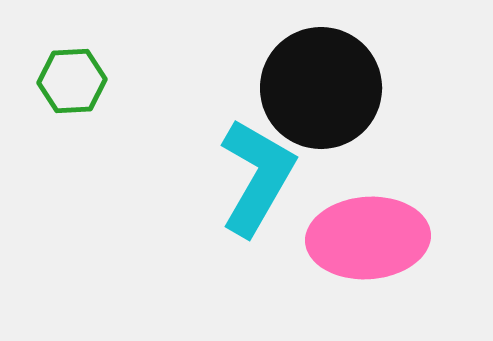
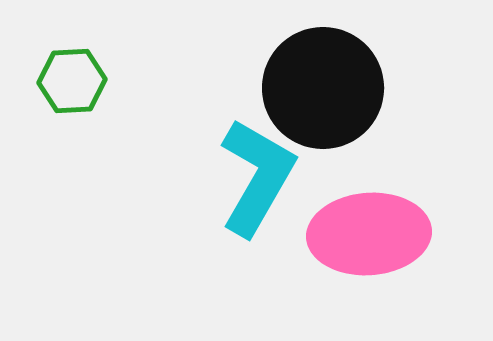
black circle: moved 2 px right
pink ellipse: moved 1 px right, 4 px up
